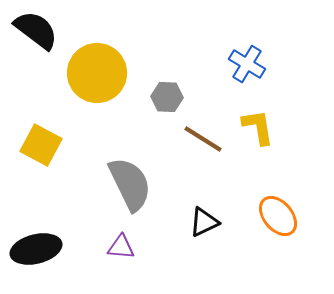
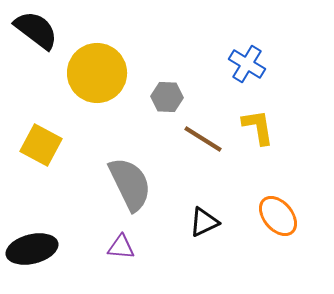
black ellipse: moved 4 px left
